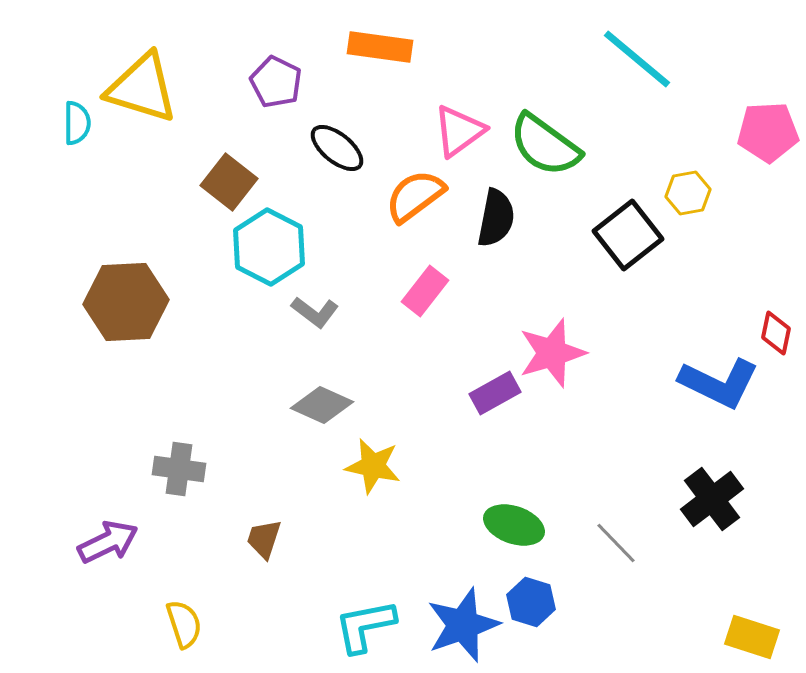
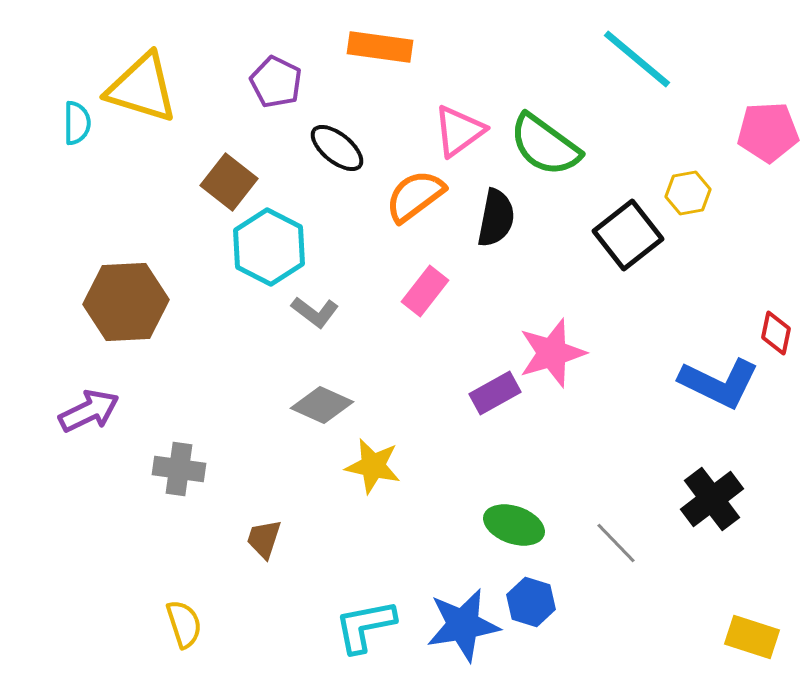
purple arrow: moved 19 px left, 131 px up
blue star: rotated 10 degrees clockwise
